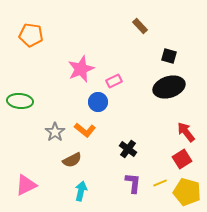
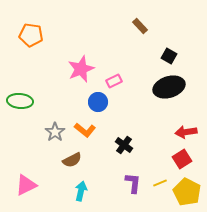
black square: rotated 14 degrees clockwise
red arrow: rotated 60 degrees counterclockwise
black cross: moved 4 px left, 4 px up
yellow pentagon: rotated 12 degrees clockwise
